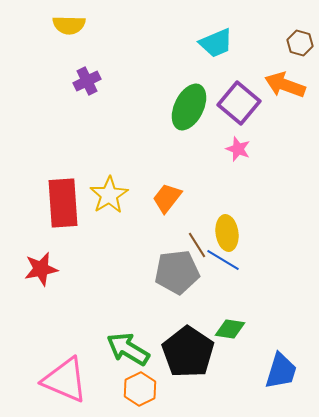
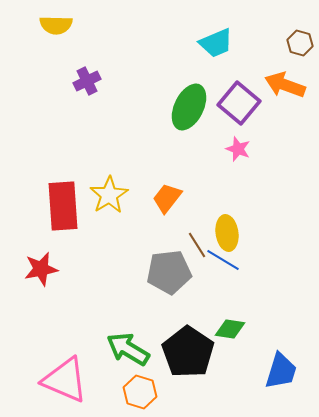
yellow semicircle: moved 13 px left
red rectangle: moved 3 px down
gray pentagon: moved 8 px left
orange hexagon: moved 3 px down; rotated 16 degrees counterclockwise
